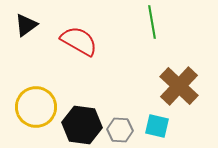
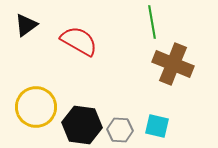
brown cross: moved 6 px left, 22 px up; rotated 21 degrees counterclockwise
